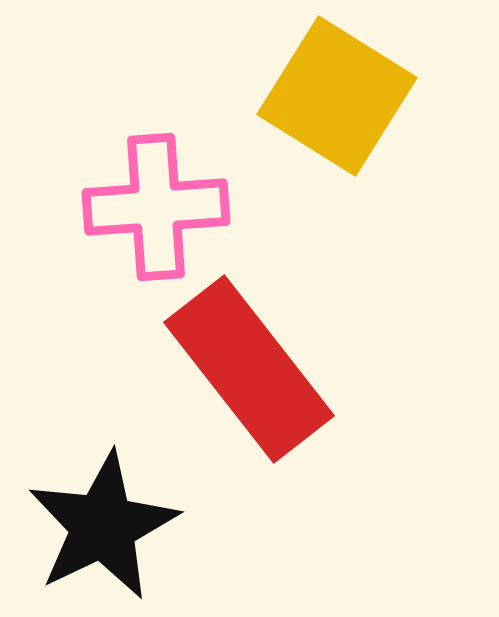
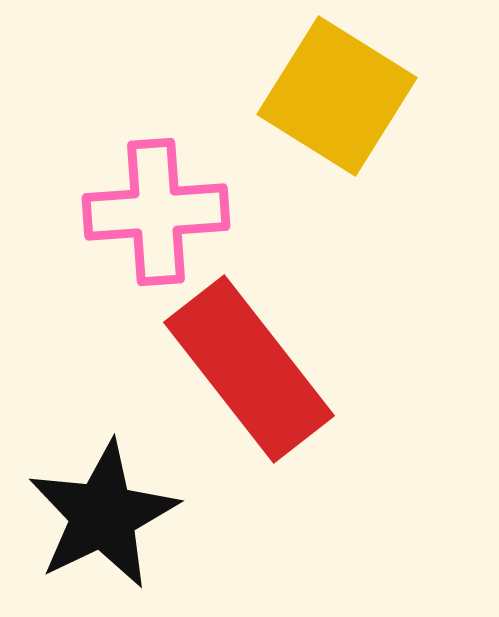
pink cross: moved 5 px down
black star: moved 11 px up
